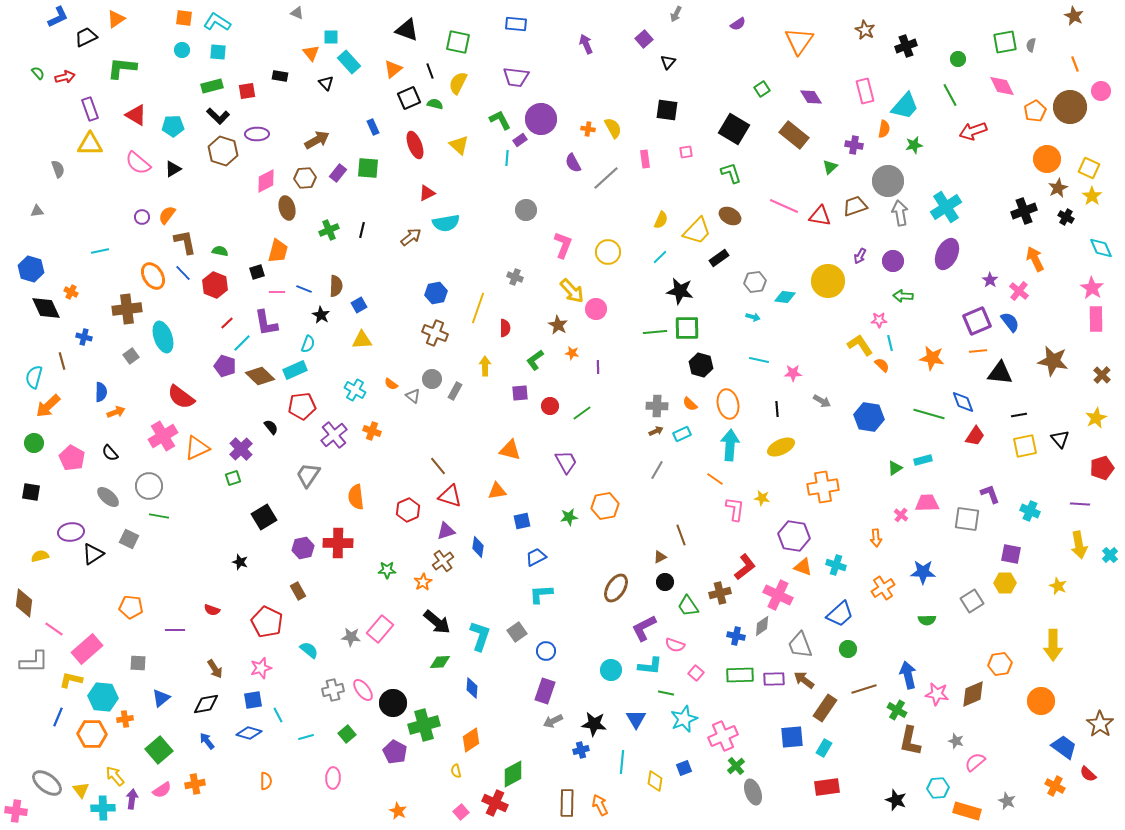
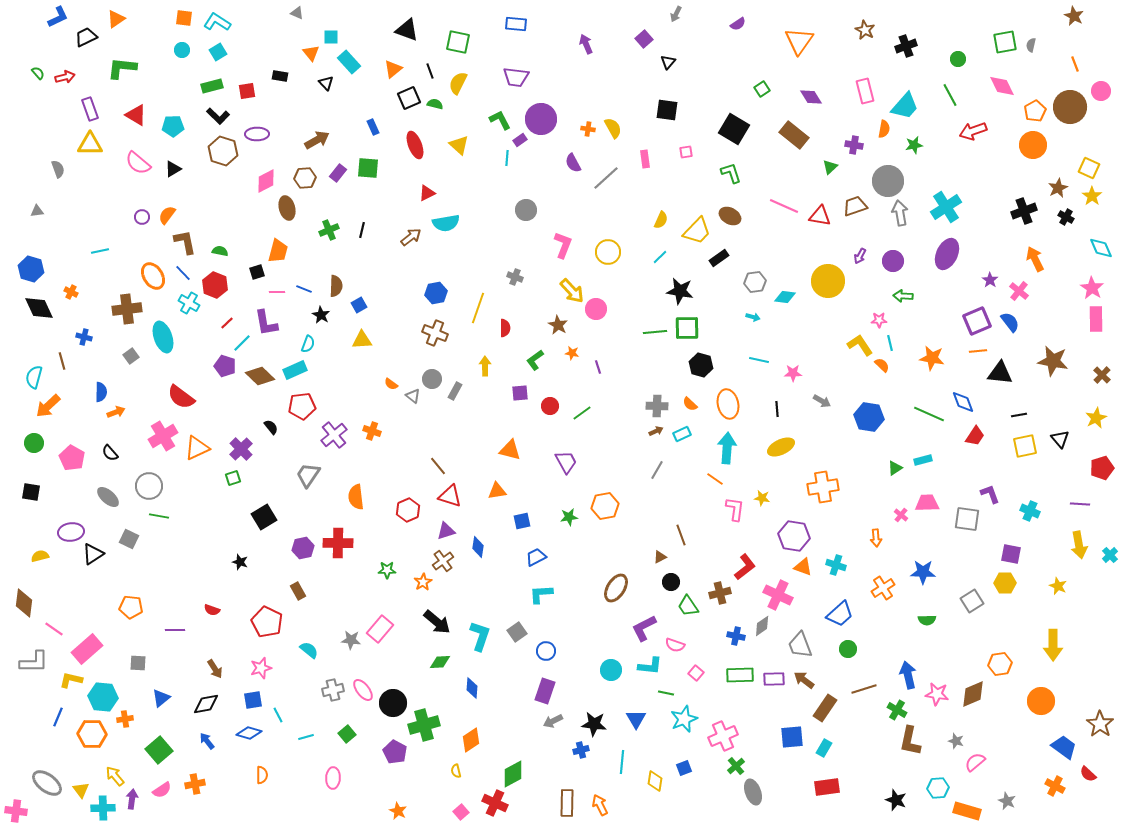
cyan square at (218, 52): rotated 36 degrees counterclockwise
orange circle at (1047, 159): moved 14 px left, 14 px up
black diamond at (46, 308): moved 7 px left
purple line at (598, 367): rotated 16 degrees counterclockwise
cyan cross at (355, 390): moved 166 px left, 87 px up
green line at (929, 414): rotated 8 degrees clockwise
cyan arrow at (730, 445): moved 3 px left, 3 px down
black circle at (665, 582): moved 6 px right
gray star at (351, 637): moved 3 px down
orange semicircle at (266, 781): moved 4 px left, 6 px up
